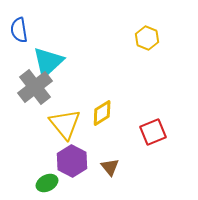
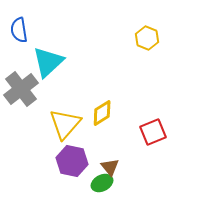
gray cross: moved 14 px left, 2 px down
yellow triangle: rotated 20 degrees clockwise
purple hexagon: rotated 16 degrees counterclockwise
green ellipse: moved 55 px right
